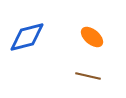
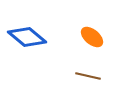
blue diamond: rotated 54 degrees clockwise
